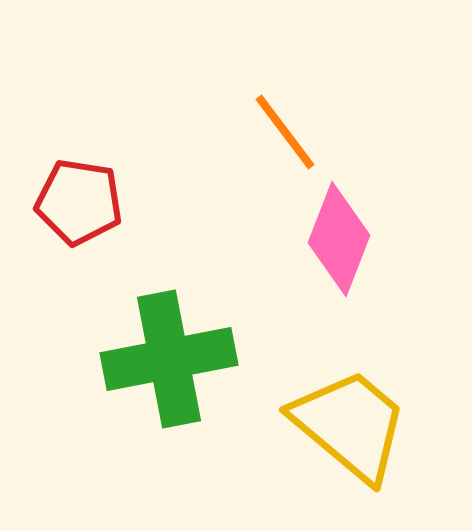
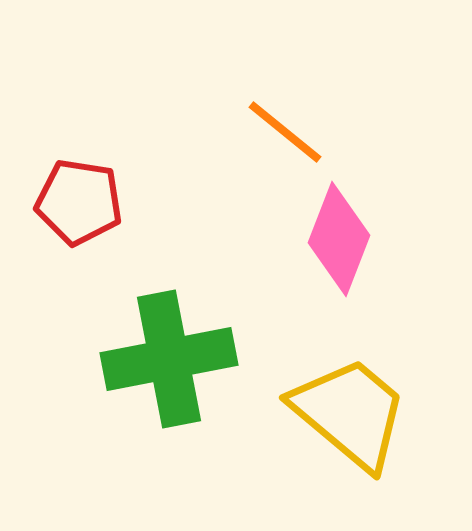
orange line: rotated 14 degrees counterclockwise
yellow trapezoid: moved 12 px up
